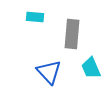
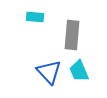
gray rectangle: moved 1 px down
cyan trapezoid: moved 12 px left, 3 px down
